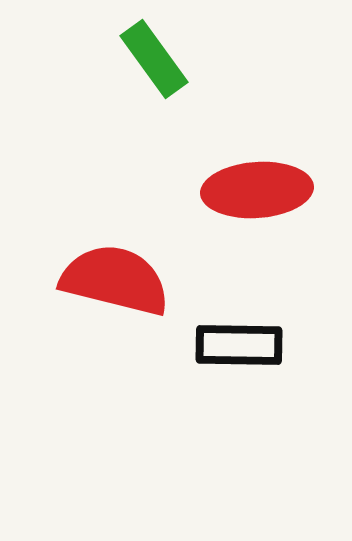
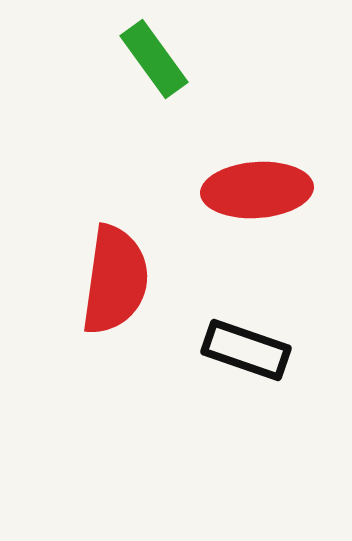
red semicircle: rotated 84 degrees clockwise
black rectangle: moved 7 px right, 5 px down; rotated 18 degrees clockwise
